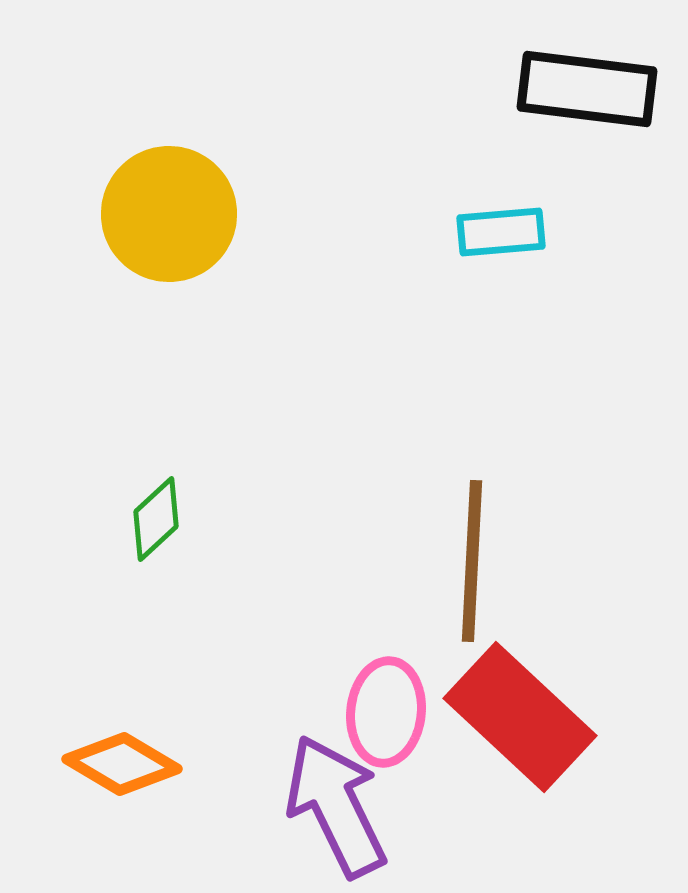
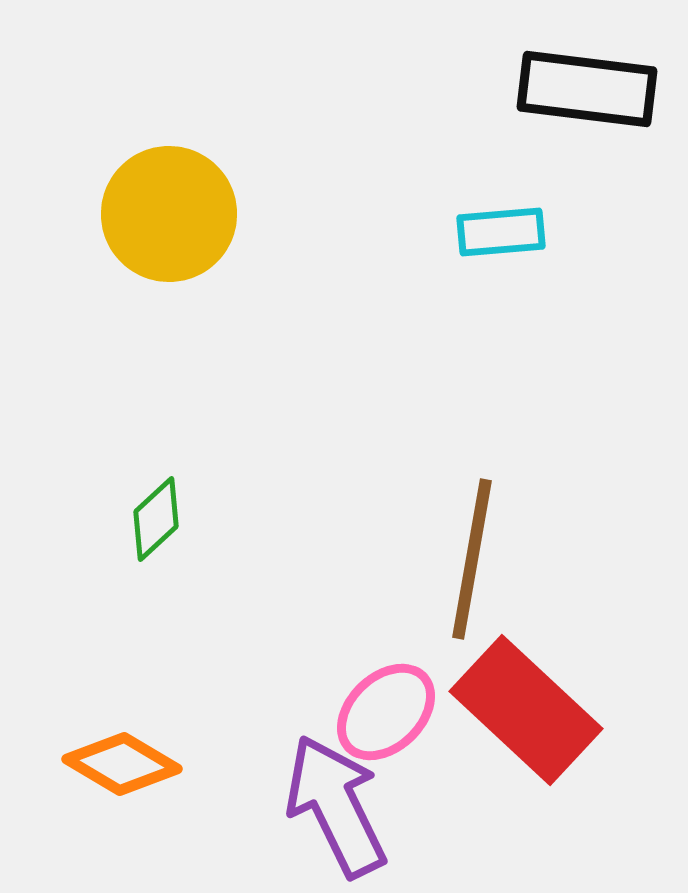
brown line: moved 2 px up; rotated 7 degrees clockwise
pink ellipse: rotated 40 degrees clockwise
red rectangle: moved 6 px right, 7 px up
